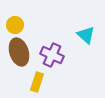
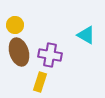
cyan triangle: rotated 12 degrees counterclockwise
purple cross: moved 2 px left; rotated 15 degrees counterclockwise
yellow rectangle: moved 3 px right
